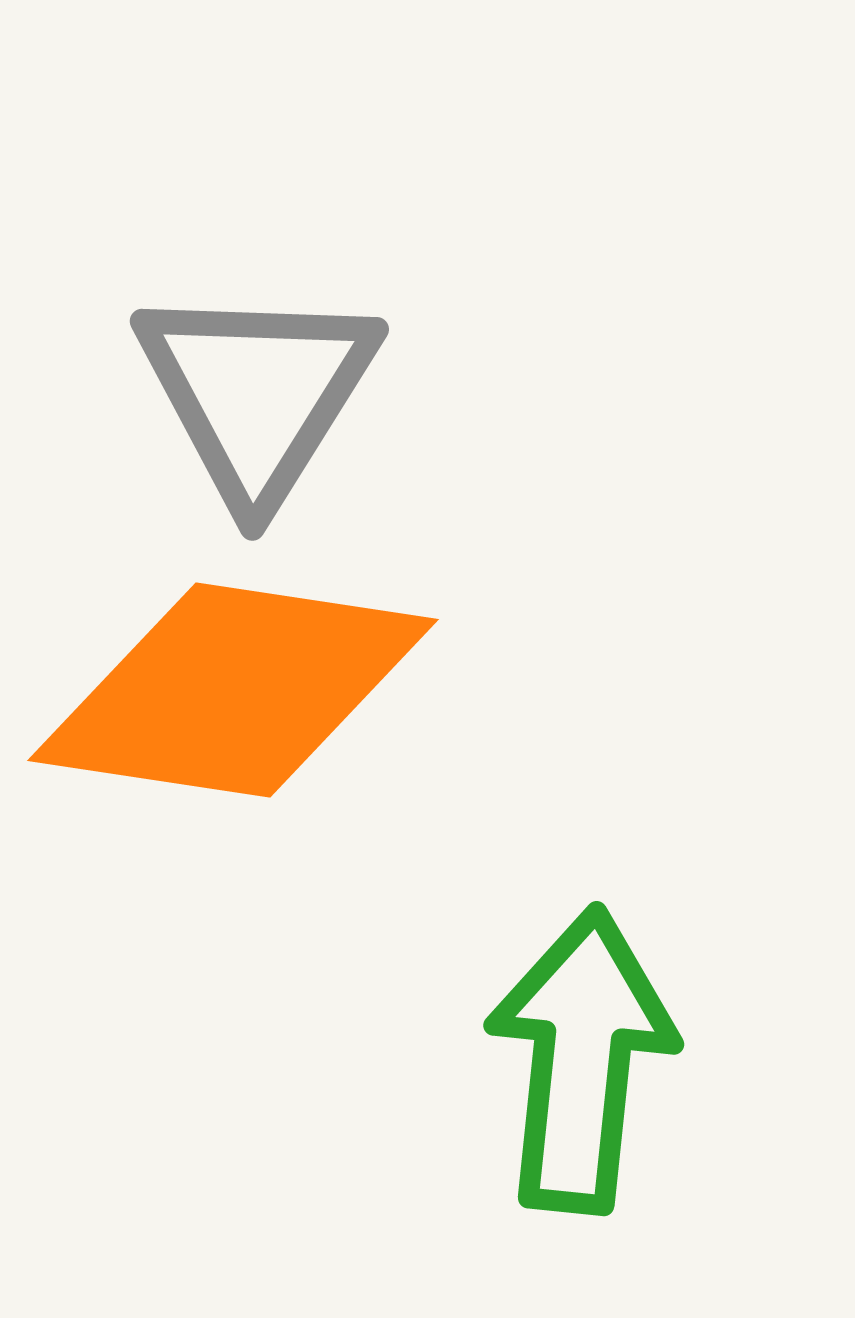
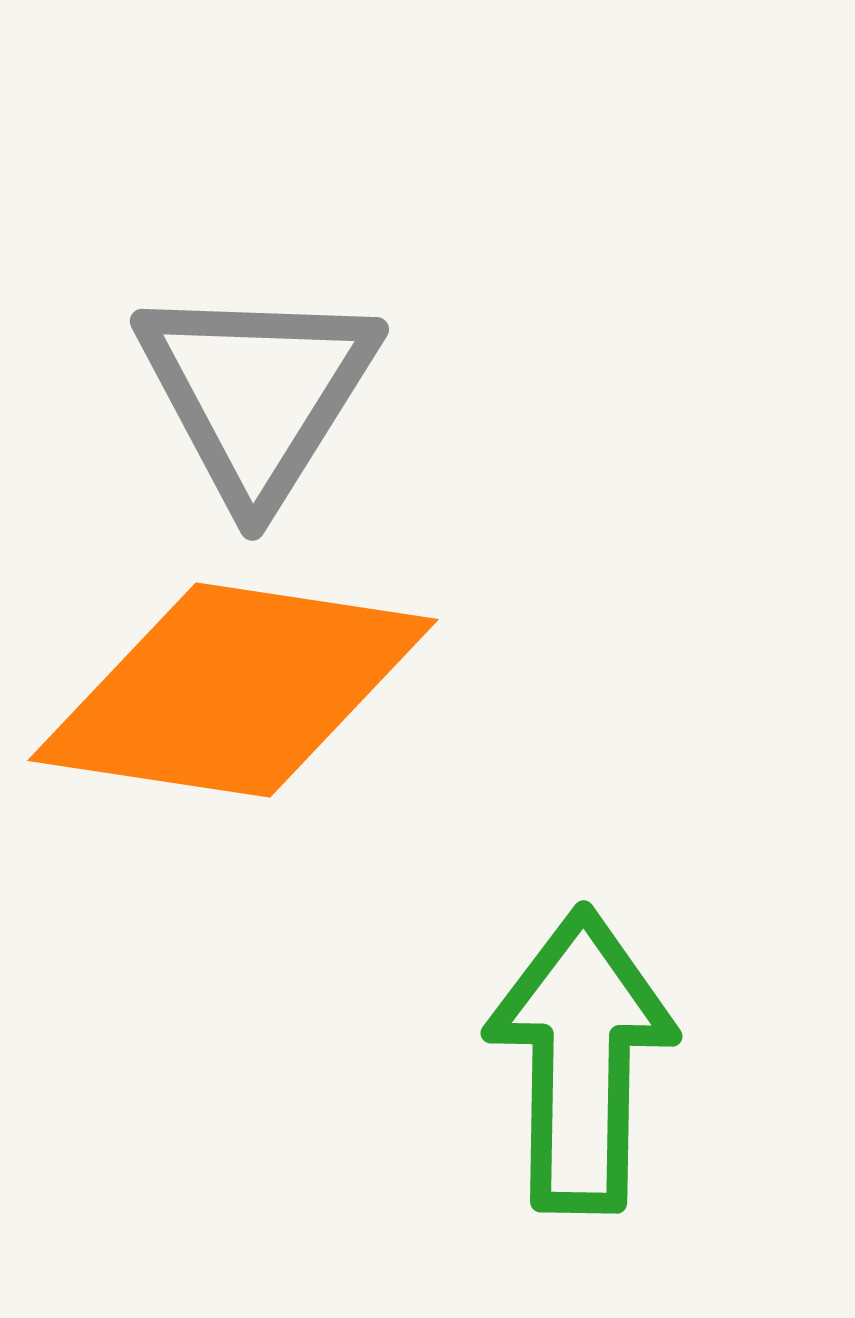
green arrow: rotated 5 degrees counterclockwise
